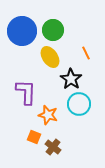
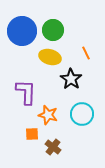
yellow ellipse: rotated 40 degrees counterclockwise
cyan circle: moved 3 px right, 10 px down
orange square: moved 2 px left, 3 px up; rotated 24 degrees counterclockwise
